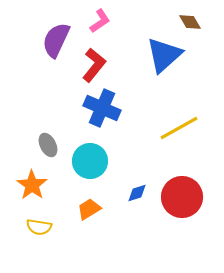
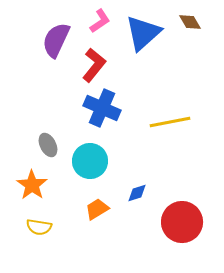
blue triangle: moved 21 px left, 22 px up
yellow line: moved 9 px left, 6 px up; rotated 18 degrees clockwise
red circle: moved 25 px down
orange trapezoid: moved 8 px right
